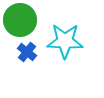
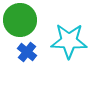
cyan star: moved 4 px right
